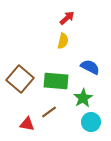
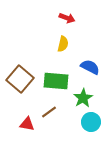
red arrow: rotated 63 degrees clockwise
yellow semicircle: moved 3 px down
